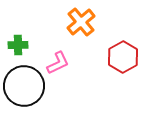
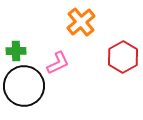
green cross: moved 2 px left, 6 px down
